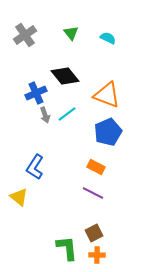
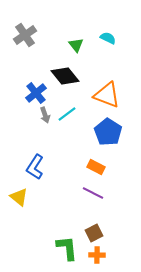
green triangle: moved 5 px right, 12 px down
blue cross: rotated 15 degrees counterclockwise
blue pentagon: rotated 16 degrees counterclockwise
